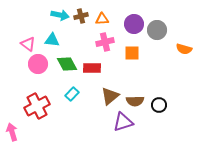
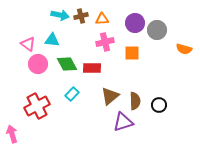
purple circle: moved 1 px right, 1 px up
brown semicircle: rotated 90 degrees counterclockwise
pink arrow: moved 2 px down
